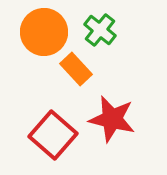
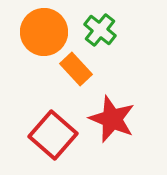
red star: rotated 9 degrees clockwise
